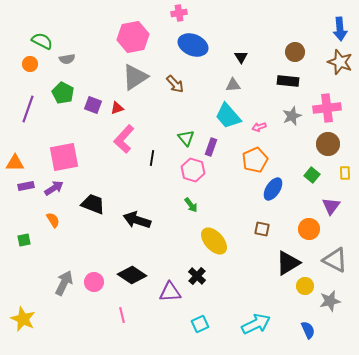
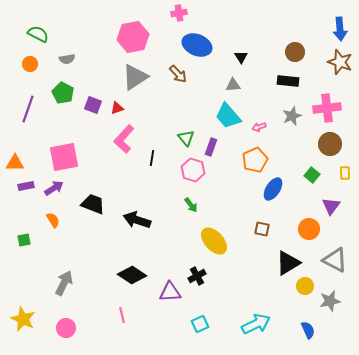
green semicircle at (42, 41): moved 4 px left, 7 px up
blue ellipse at (193, 45): moved 4 px right
brown arrow at (175, 84): moved 3 px right, 10 px up
brown circle at (328, 144): moved 2 px right
black cross at (197, 276): rotated 18 degrees clockwise
pink circle at (94, 282): moved 28 px left, 46 px down
